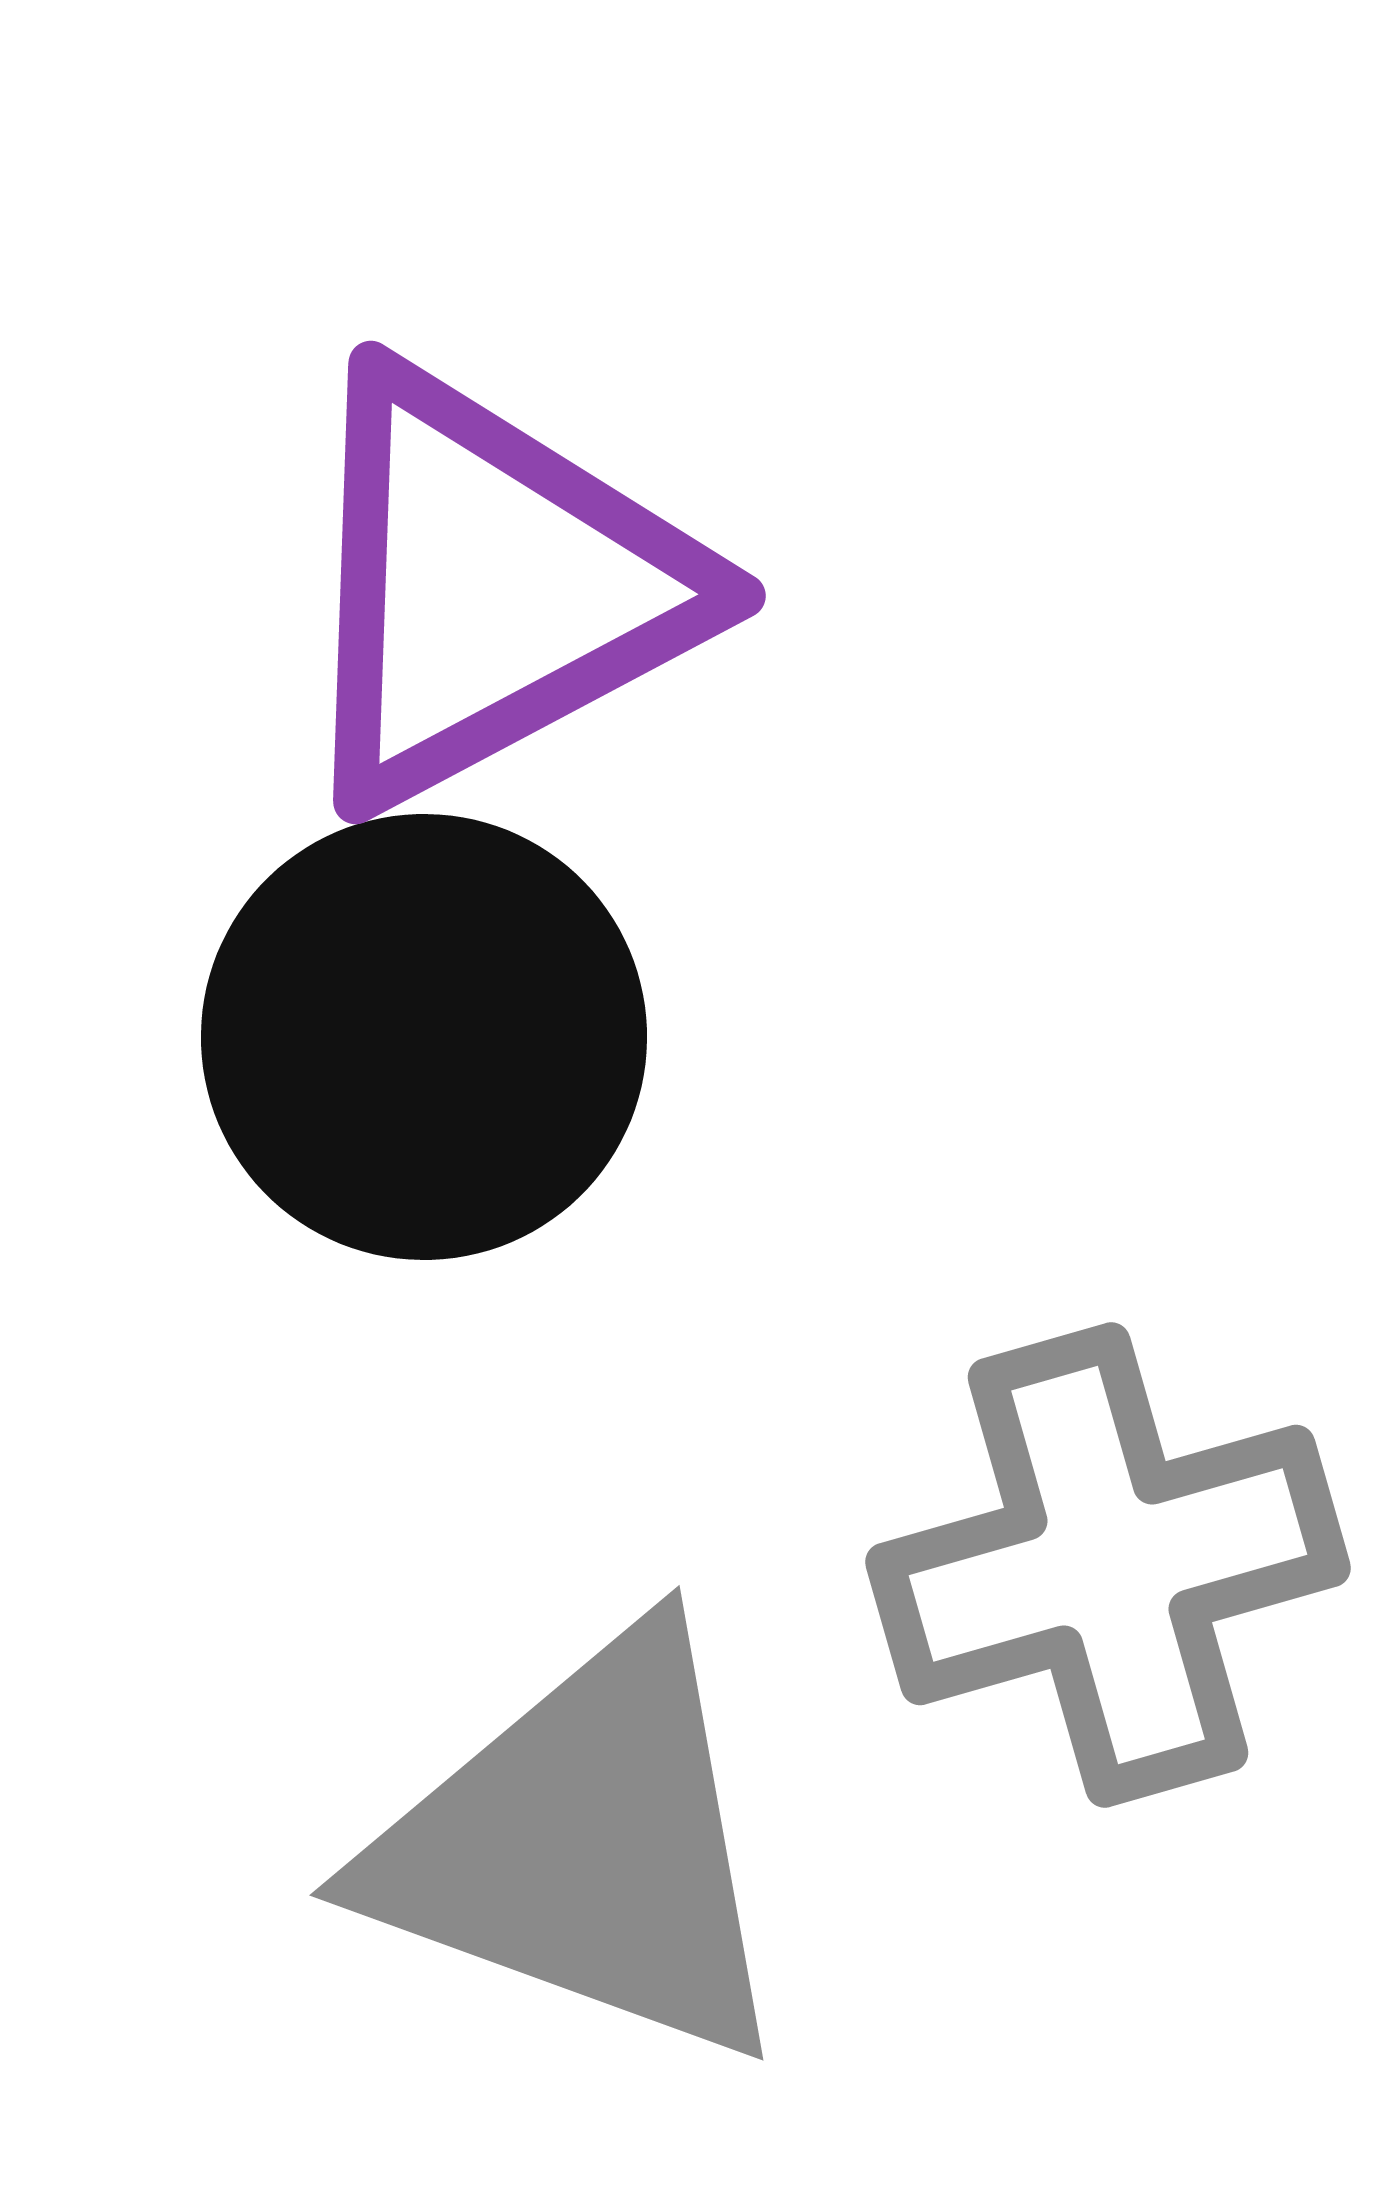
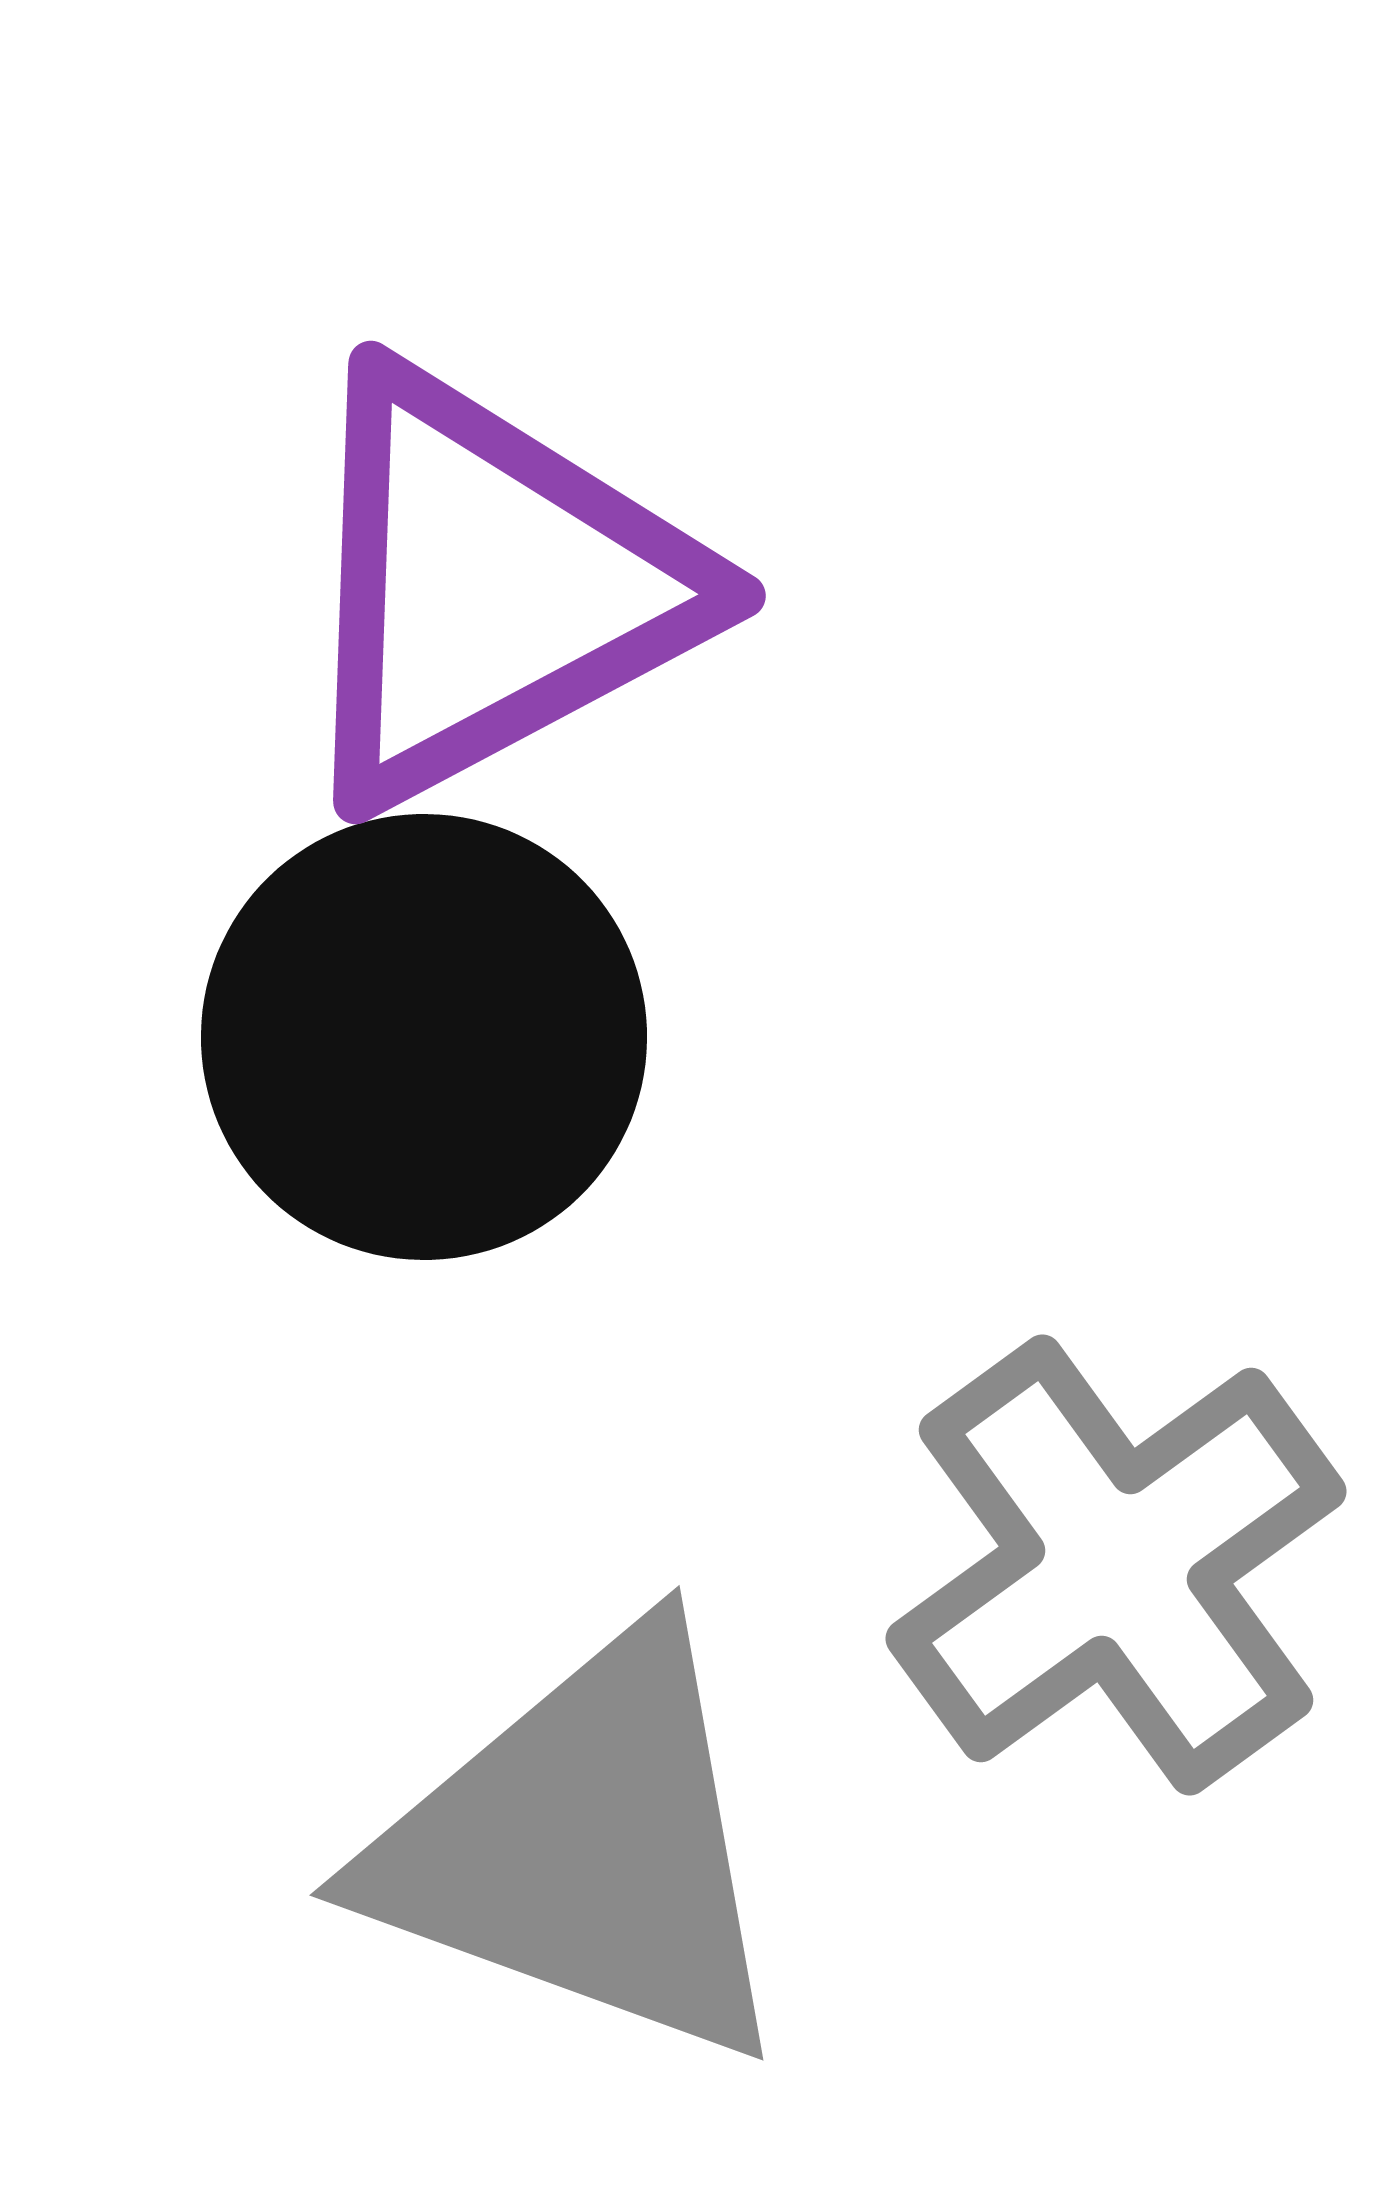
gray cross: moved 8 px right; rotated 20 degrees counterclockwise
